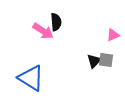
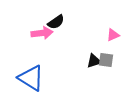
black semicircle: rotated 60 degrees clockwise
pink arrow: moved 1 px left, 2 px down; rotated 40 degrees counterclockwise
black triangle: rotated 28 degrees clockwise
